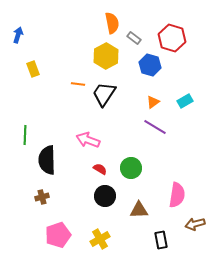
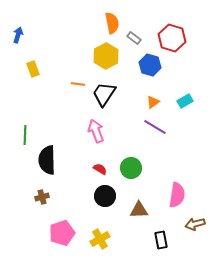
pink arrow: moved 8 px right, 9 px up; rotated 50 degrees clockwise
pink pentagon: moved 4 px right, 2 px up
